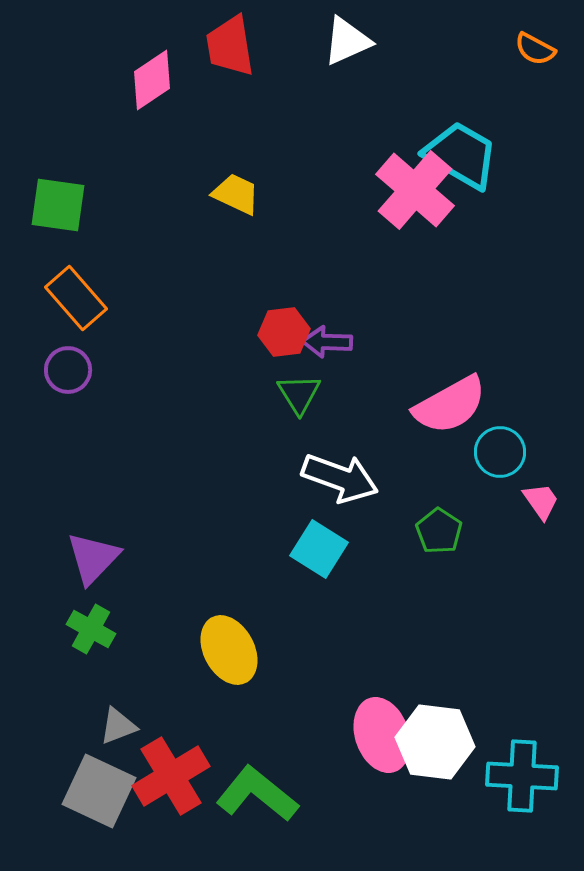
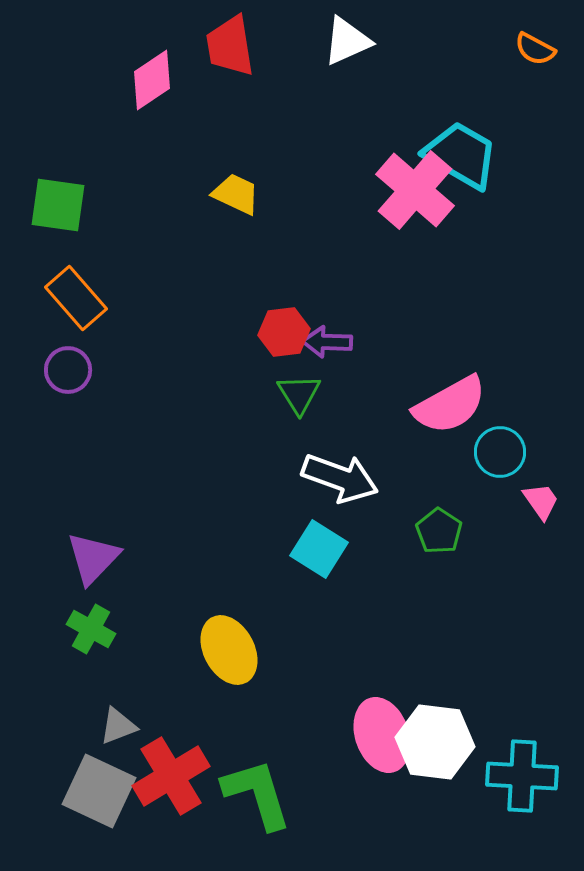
green L-shape: rotated 34 degrees clockwise
